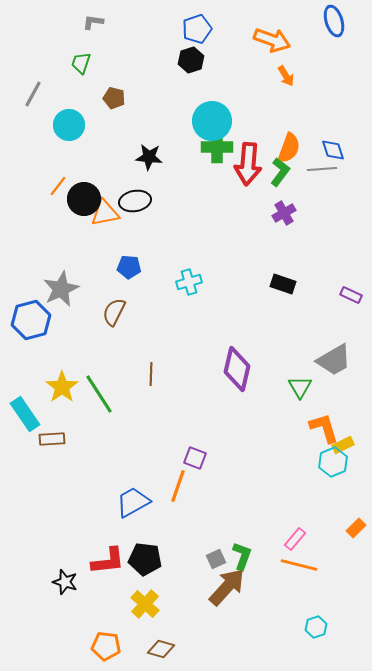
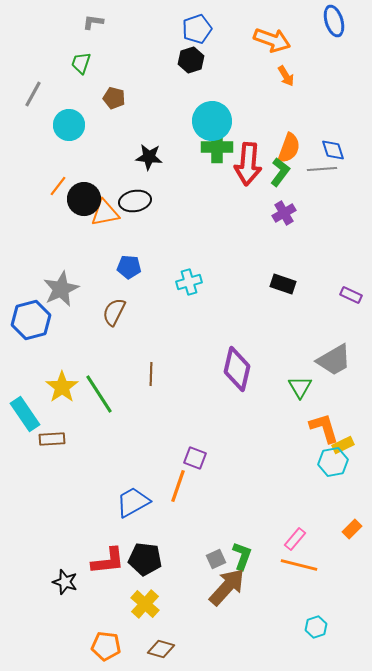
cyan hexagon at (333, 462): rotated 12 degrees clockwise
orange rectangle at (356, 528): moved 4 px left, 1 px down
